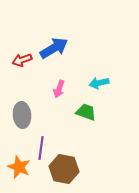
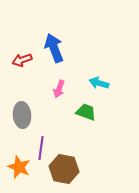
blue arrow: rotated 80 degrees counterclockwise
cyan arrow: rotated 30 degrees clockwise
